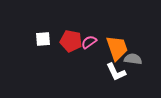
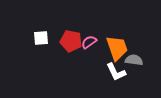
white square: moved 2 px left, 1 px up
gray semicircle: moved 1 px right, 1 px down
